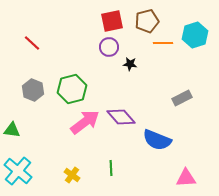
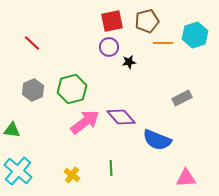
black star: moved 1 px left, 2 px up; rotated 16 degrees counterclockwise
gray hexagon: rotated 15 degrees clockwise
